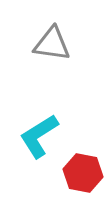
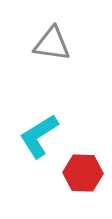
red hexagon: rotated 9 degrees counterclockwise
